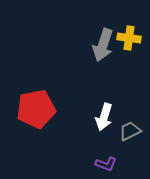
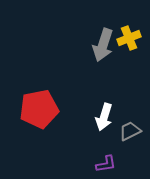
yellow cross: rotated 30 degrees counterclockwise
red pentagon: moved 3 px right
purple L-shape: rotated 30 degrees counterclockwise
